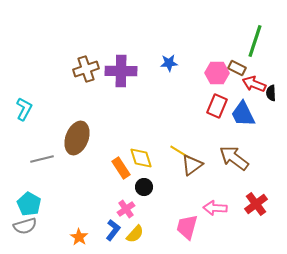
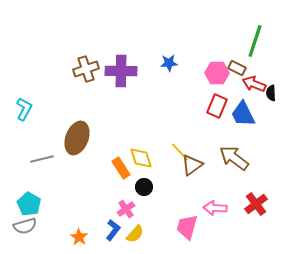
yellow line: rotated 15 degrees clockwise
